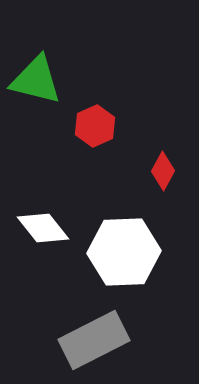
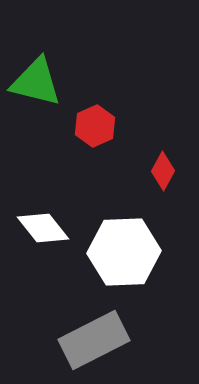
green triangle: moved 2 px down
